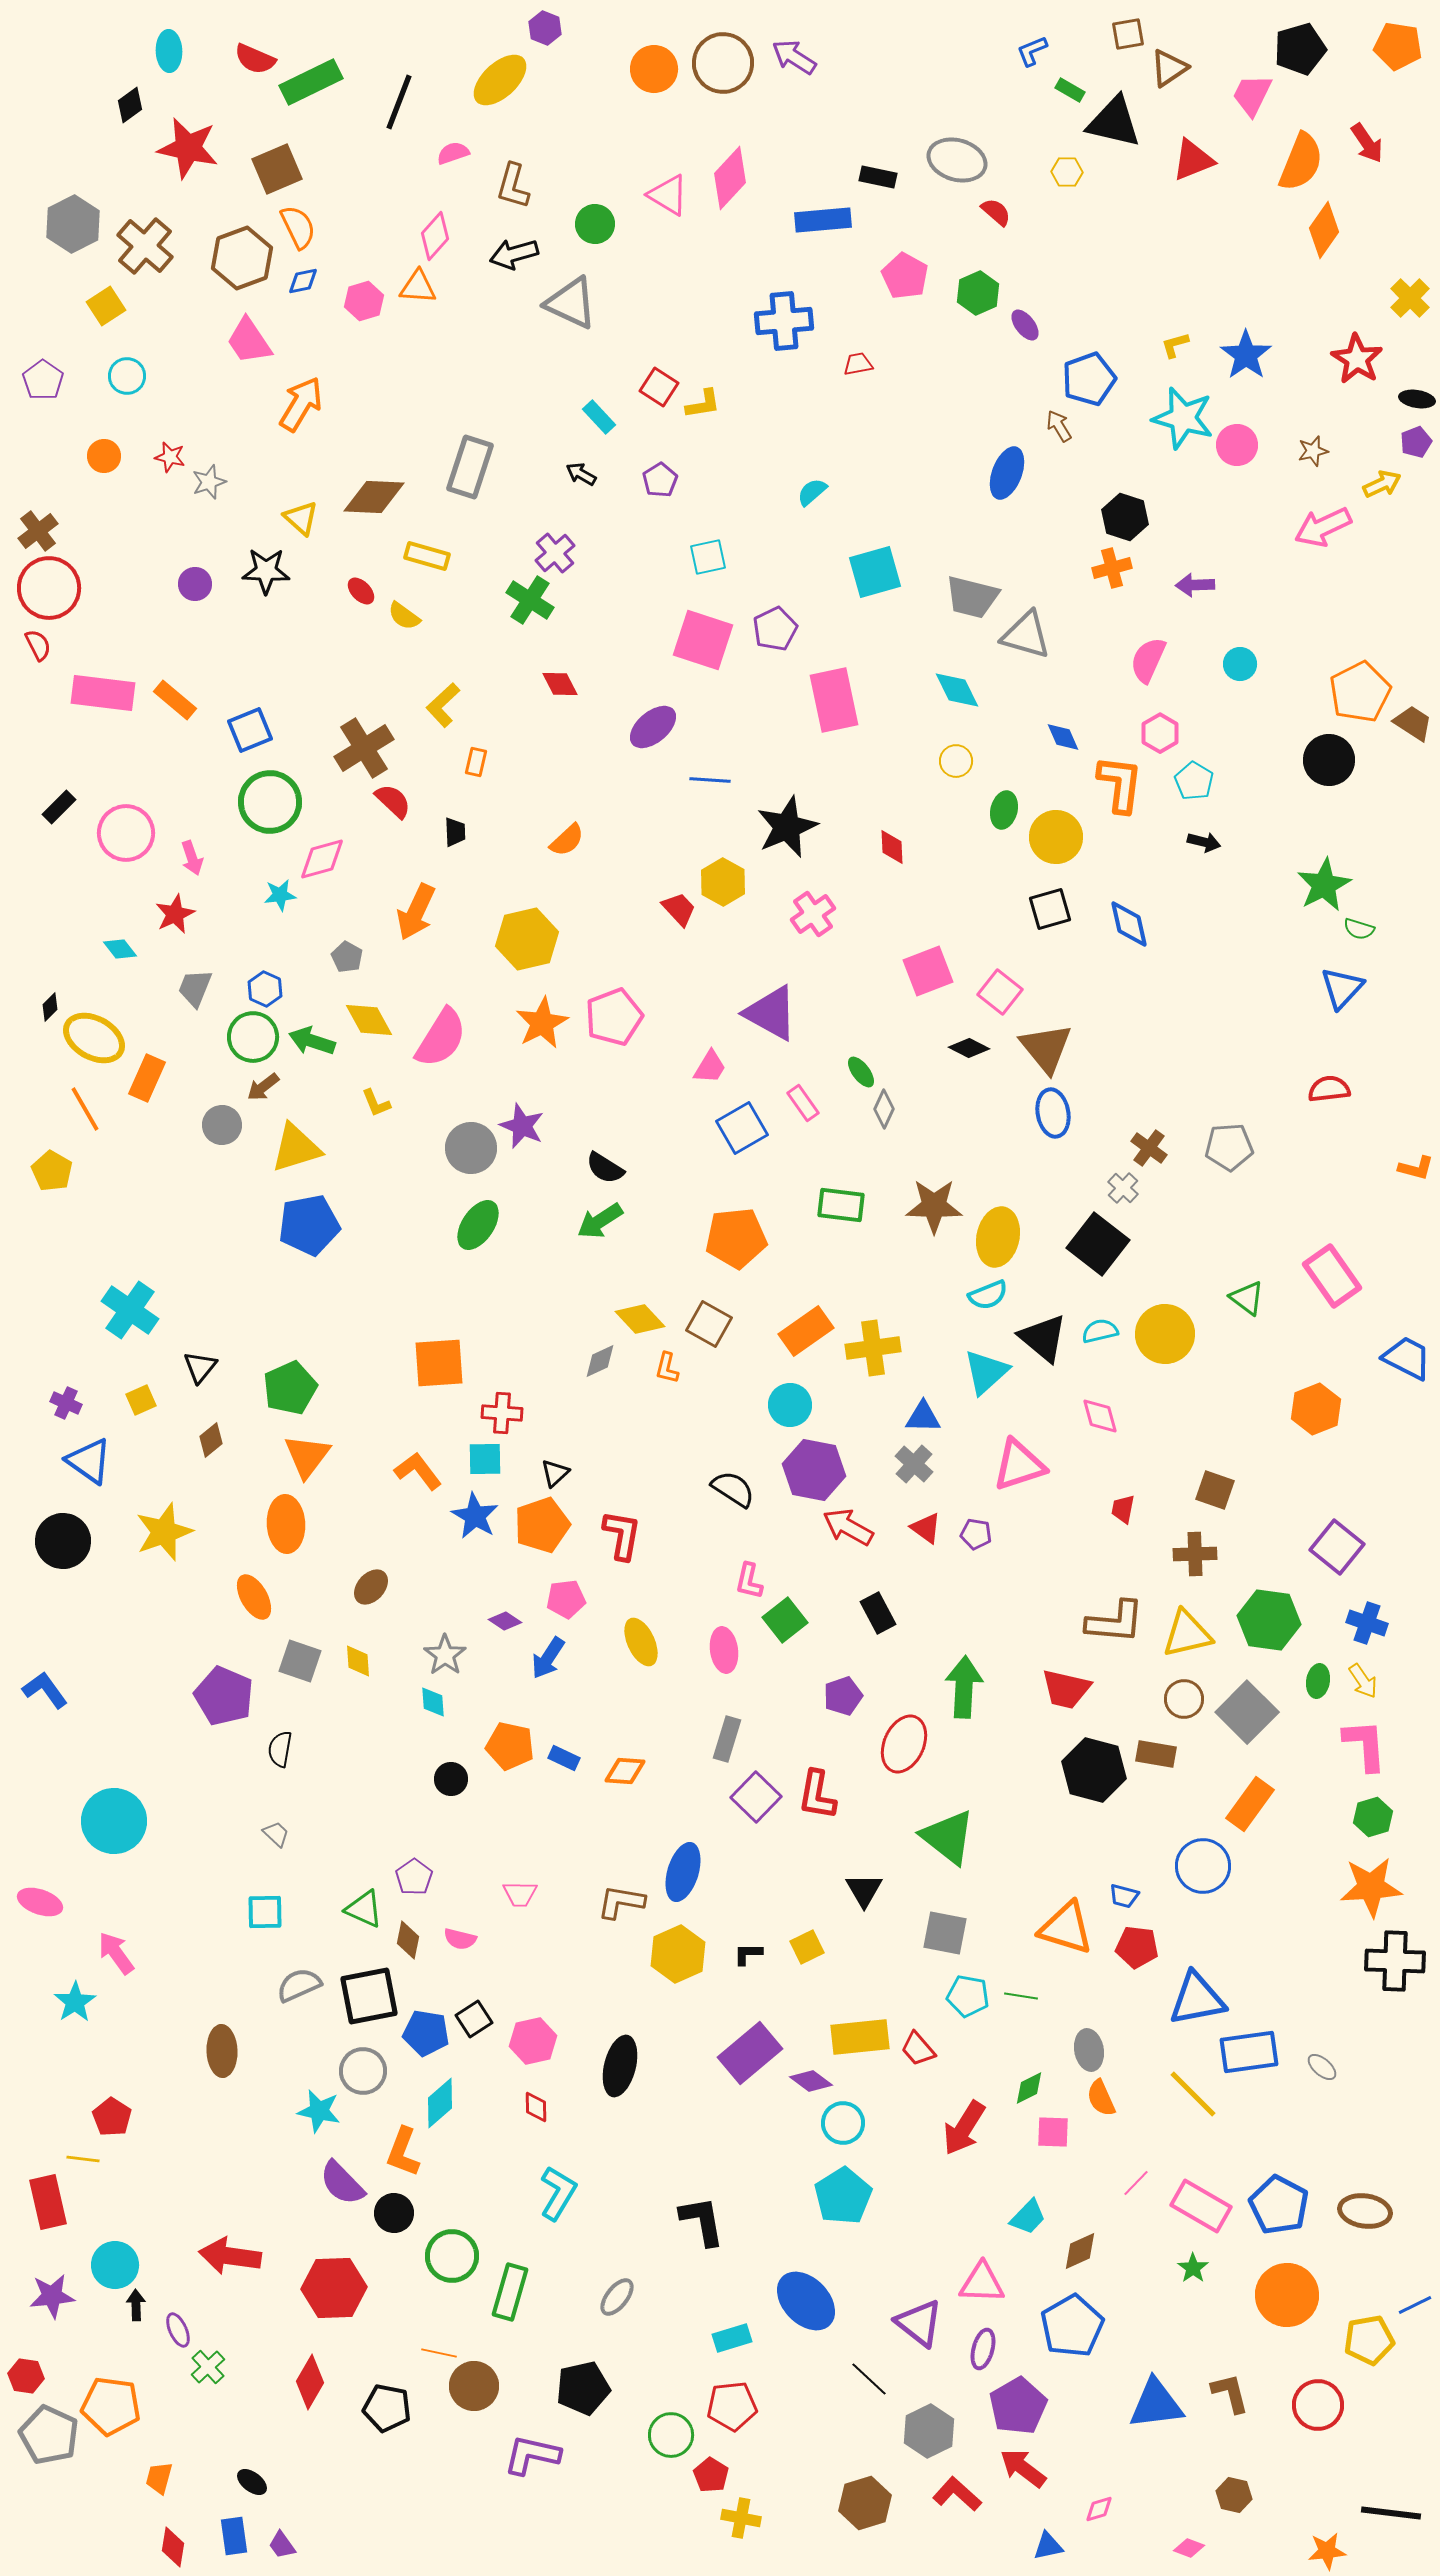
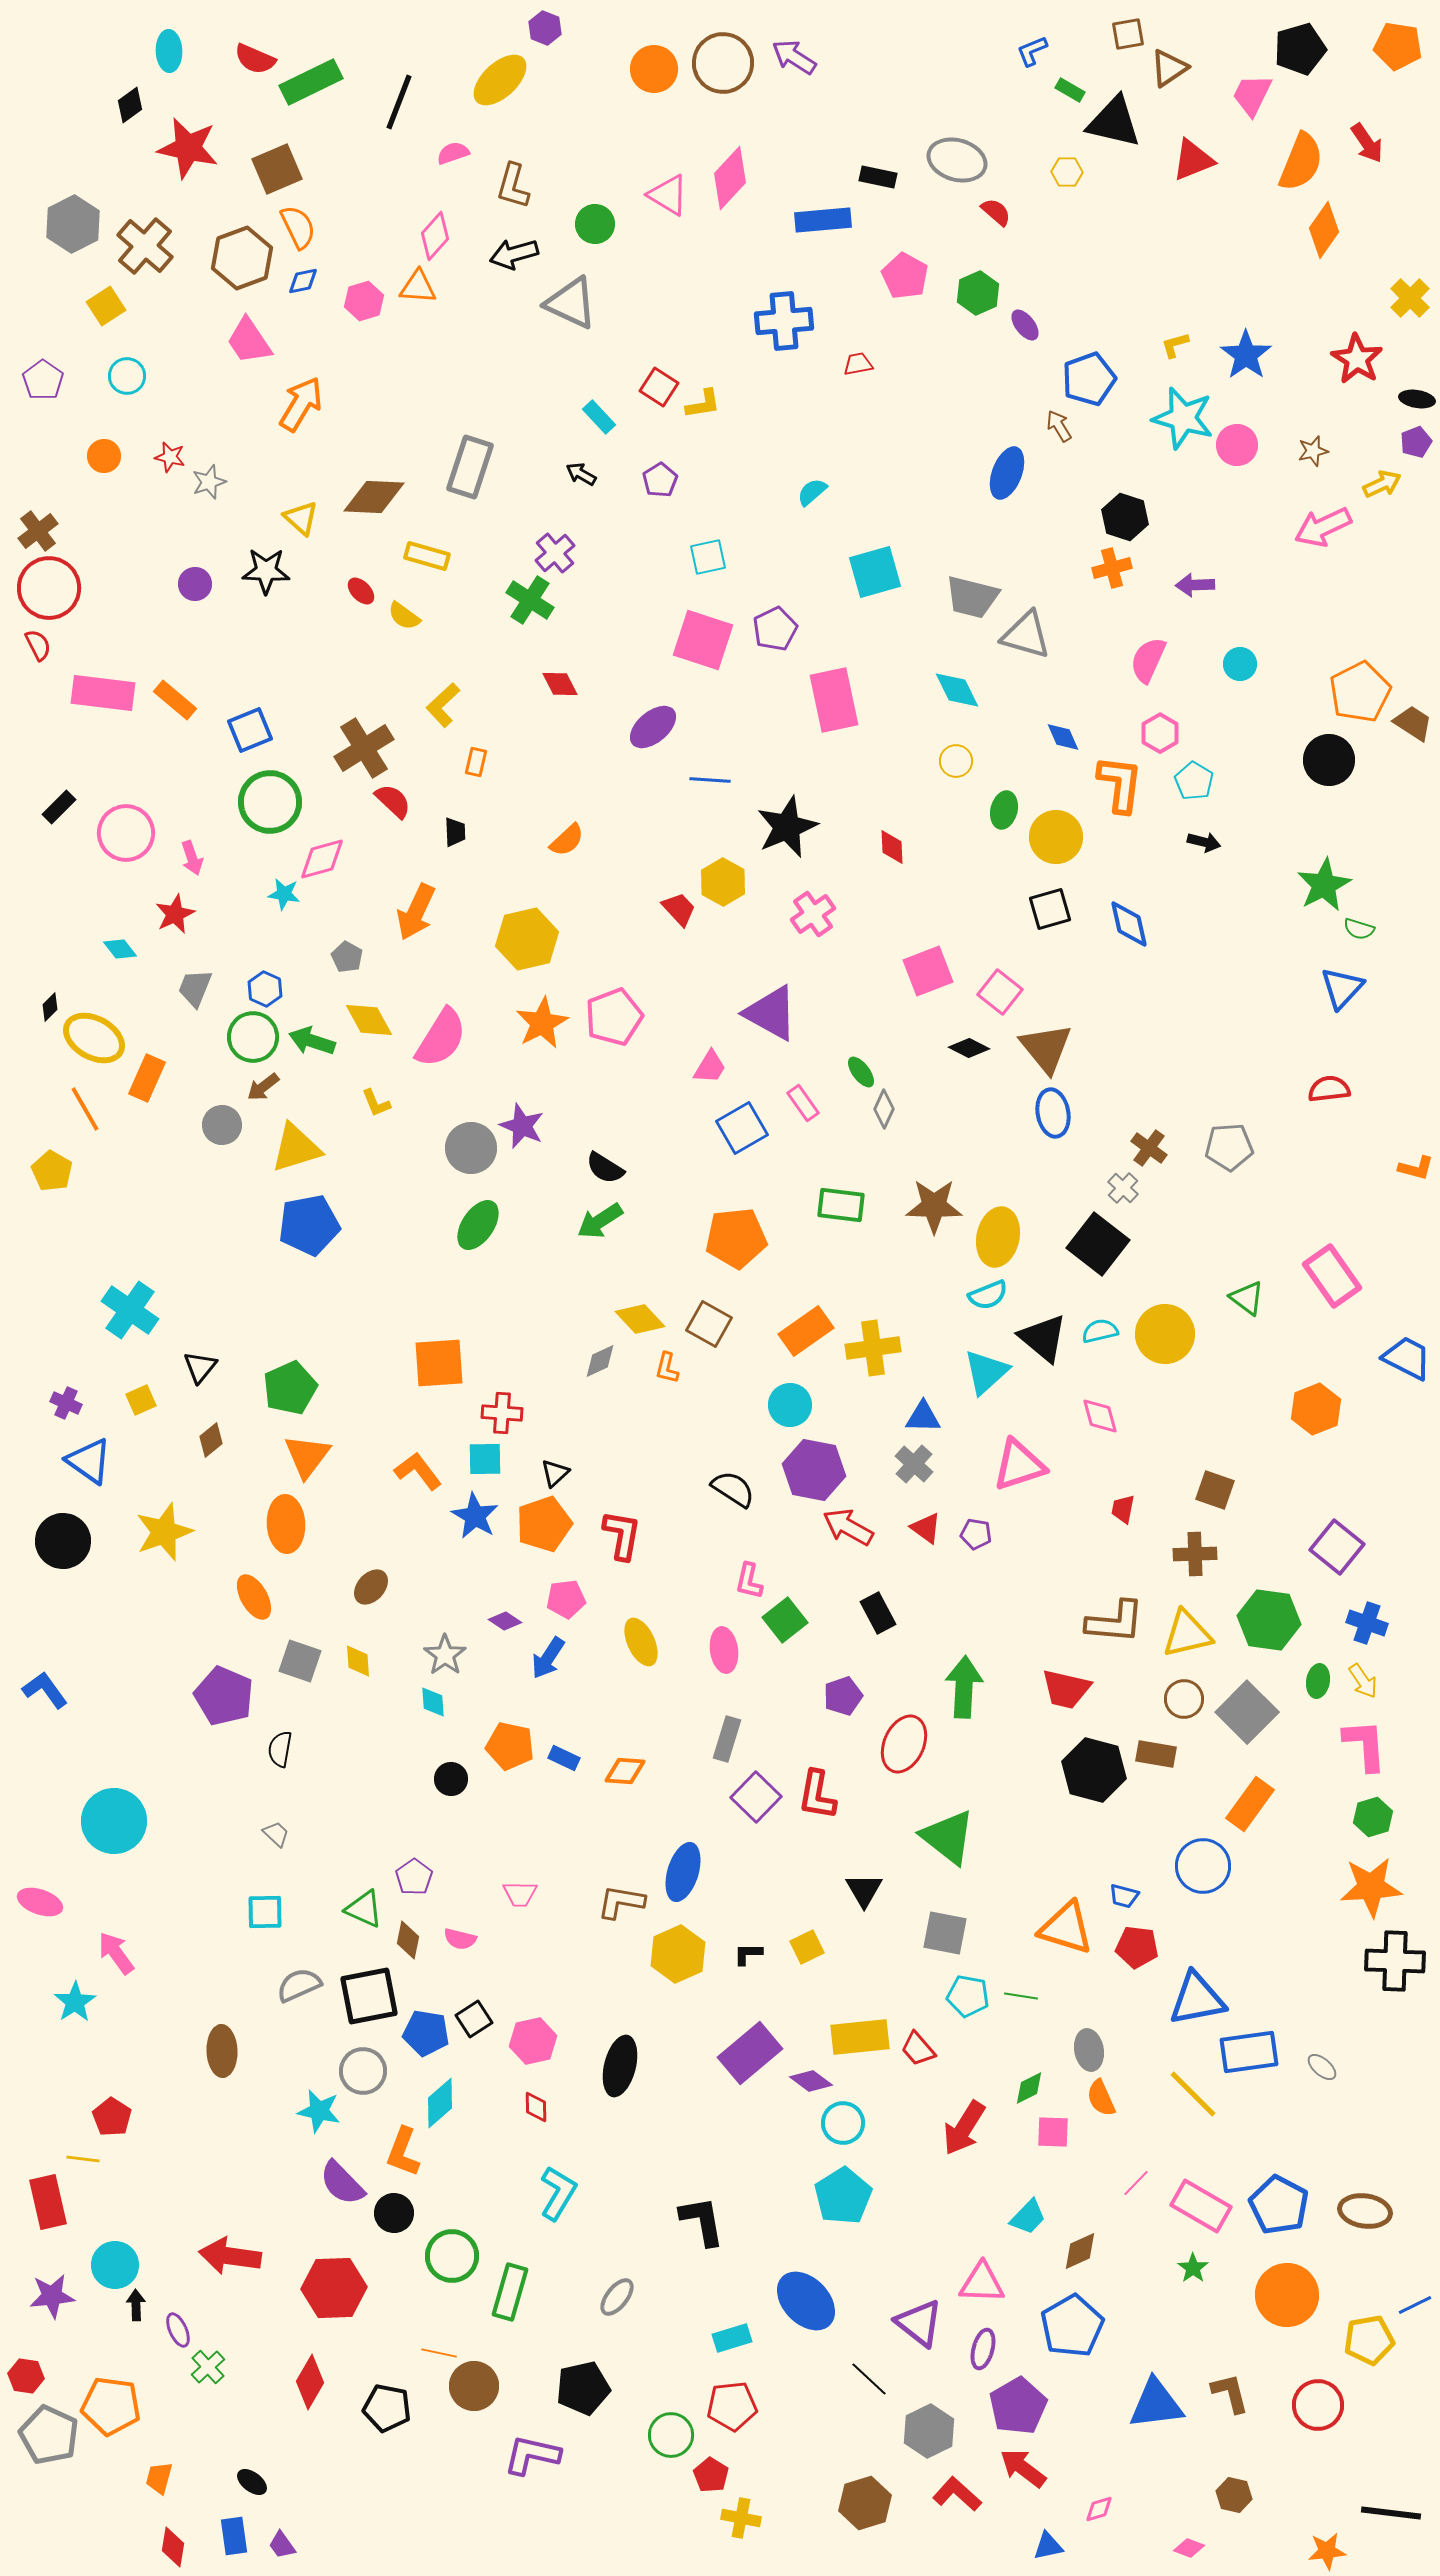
cyan star at (280, 895): moved 4 px right, 1 px up; rotated 16 degrees clockwise
orange pentagon at (542, 1525): moved 2 px right, 1 px up
